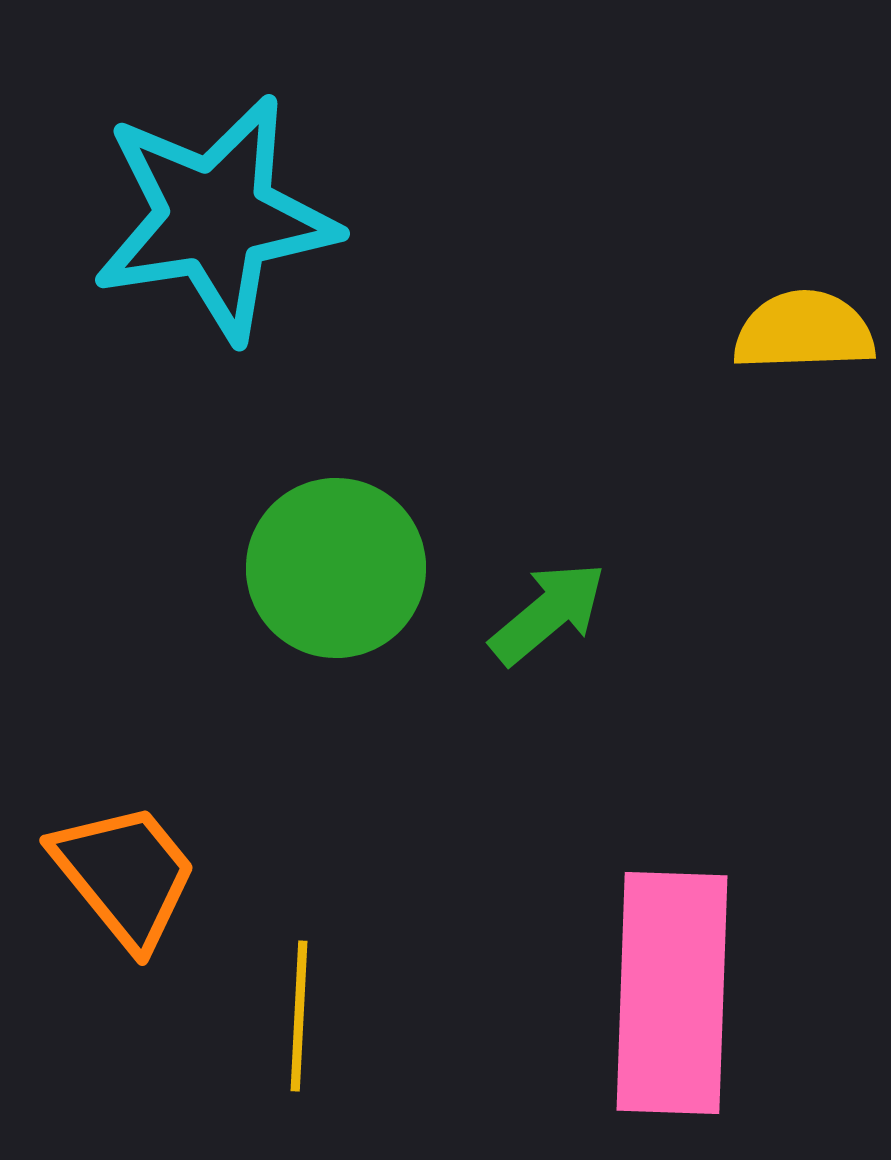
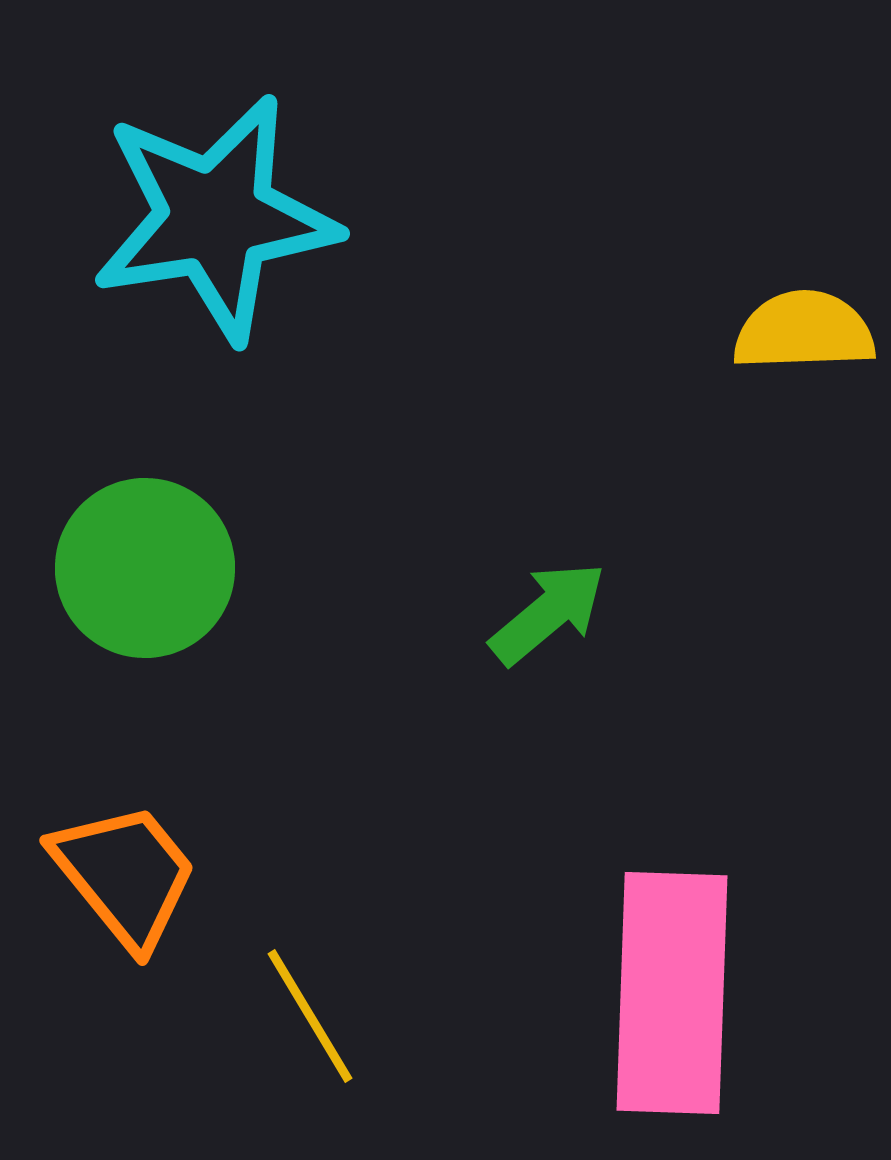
green circle: moved 191 px left
yellow line: moved 11 px right; rotated 34 degrees counterclockwise
